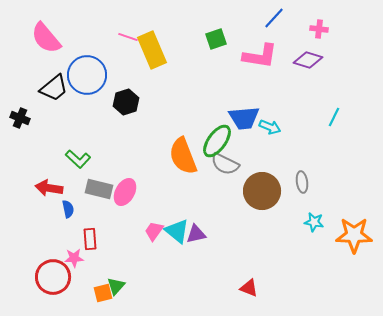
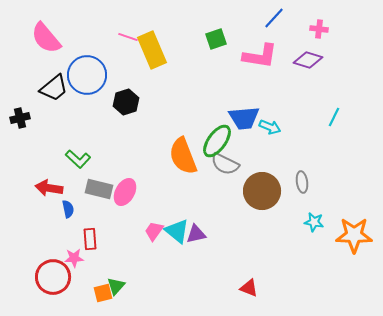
black cross: rotated 36 degrees counterclockwise
